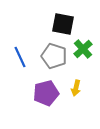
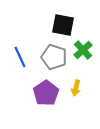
black square: moved 1 px down
green cross: moved 1 px down
gray pentagon: moved 1 px down
purple pentagon: rotated 20 degrees counterclockwise
